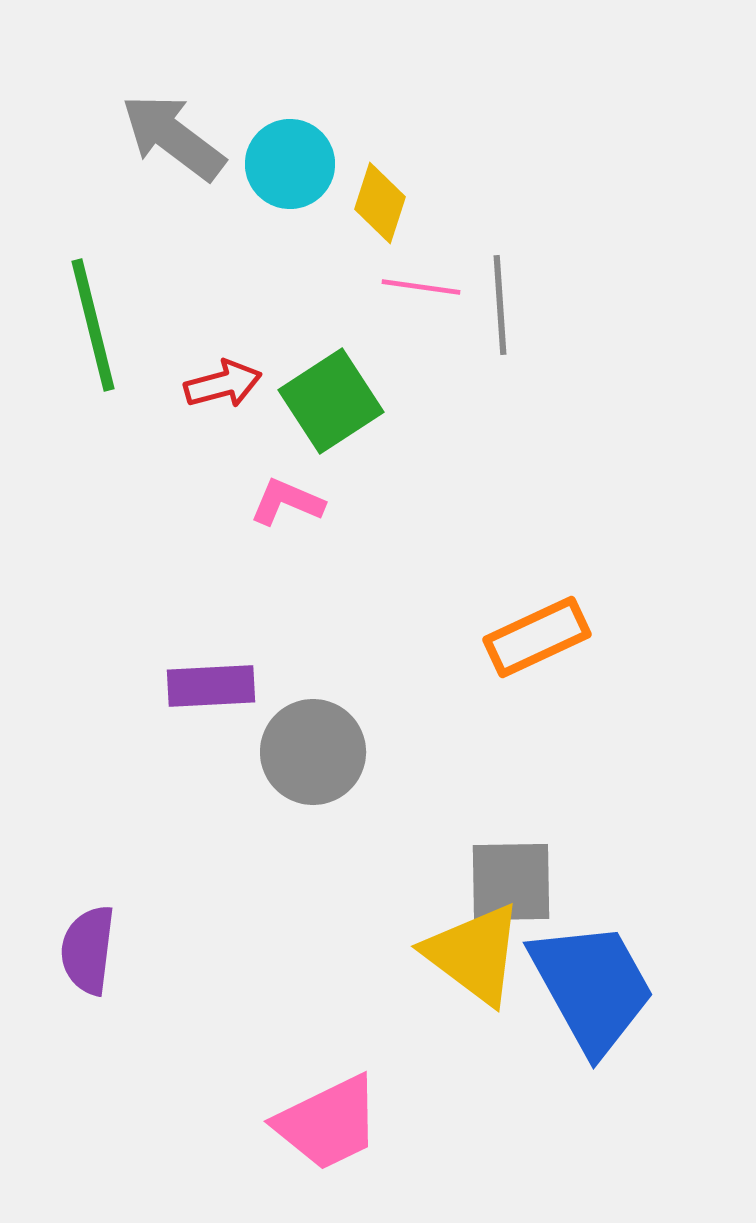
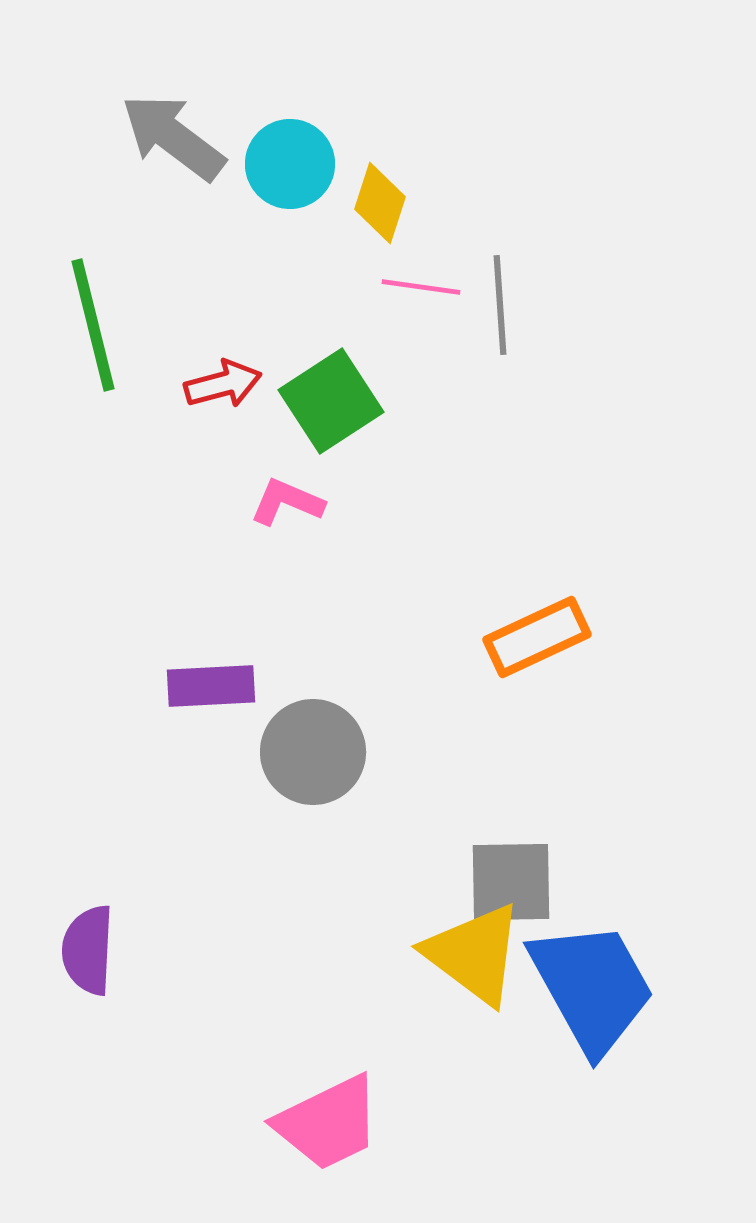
purple semicircle: rotated 4 degrees counterclockwise
